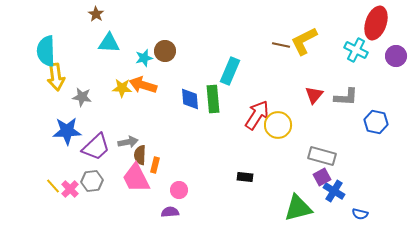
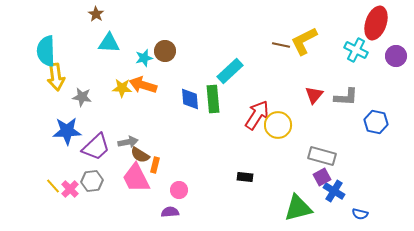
cyan rectangle: rotated 24 degrees clockwise
brown semicircle: rotated 60 degrees counterclockwise
